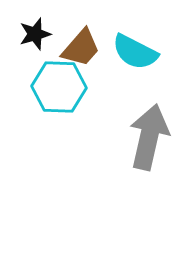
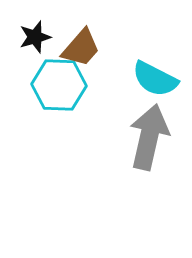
black star: moved 3 px down
cyan semicircle: moved 20 px right, 27 px down
cyan hexagon: moved 2 px up
